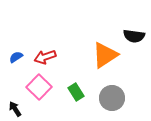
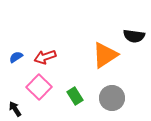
green rectangle: moved 1 px left, 4 px down
